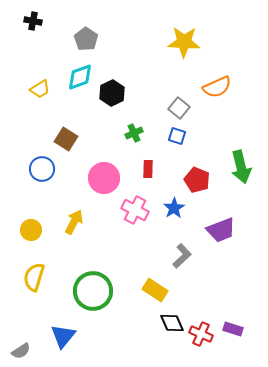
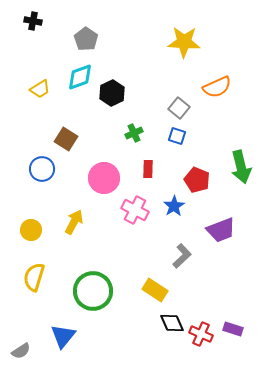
blue star: moved 2 px up
